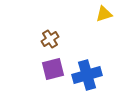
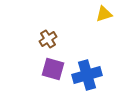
brown cross: moved 2 px left
purple square: rotated 30 degrees clockwise
